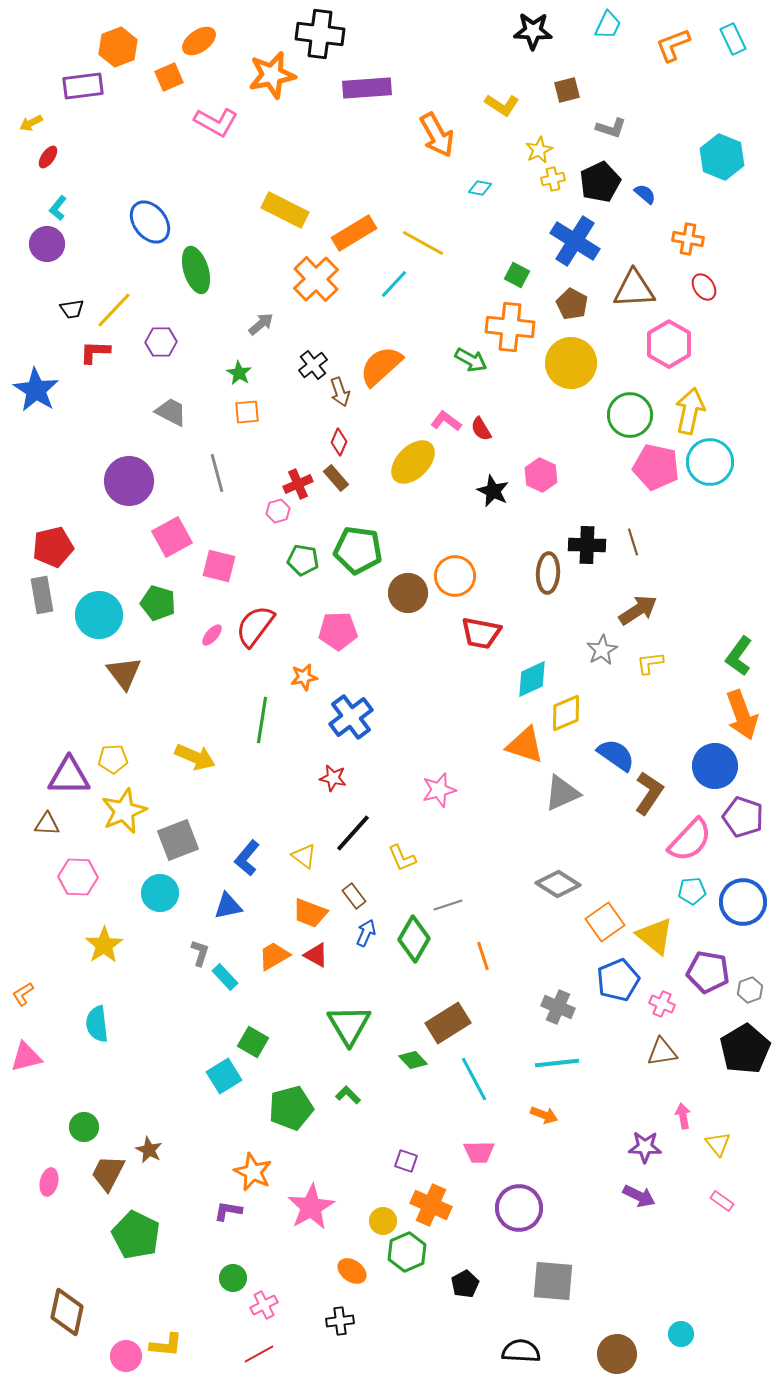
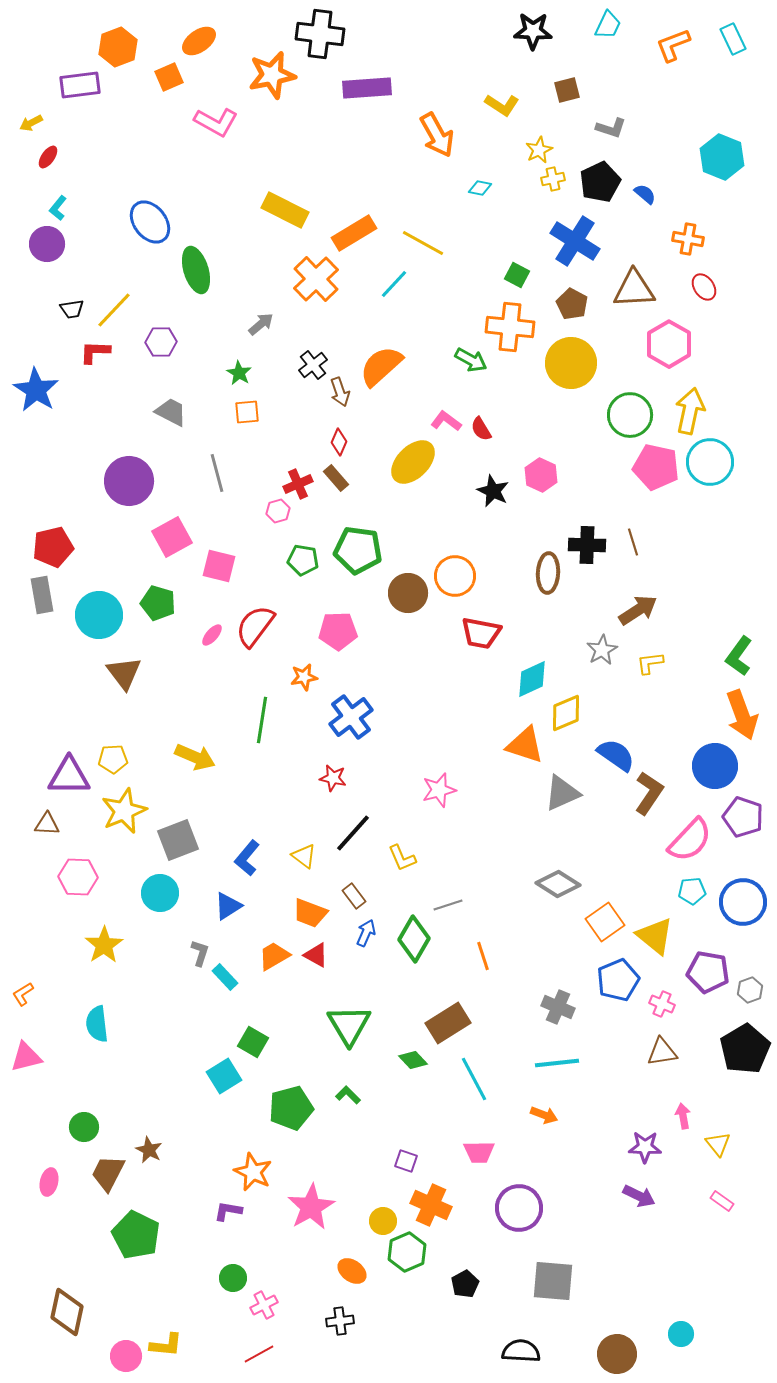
purple rectangle at (83, 86): moved 3 px left, 1 px up
blue triangle at (228, 906): rotated 20 degrees counterclockwise
